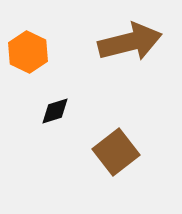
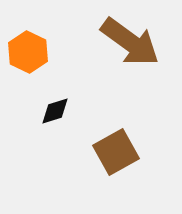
brown arrow: rotated 50 degrees clockwise
brown square: rotated 9 degrees clockwise
